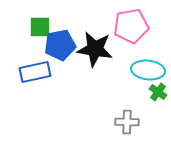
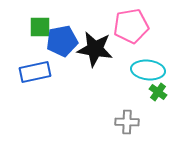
blue pentagon: moved 2 px right, 4 px up
